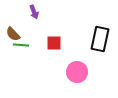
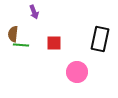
brown semicircle: rotated 49 degrees clockwise
